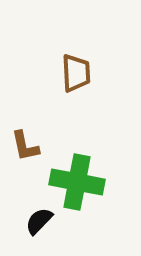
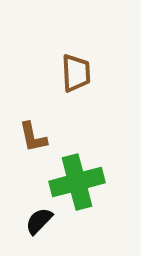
brown L-shape: moved 8 px right, 9 px up
green cross: rotated 26 degrees counterclockwise
